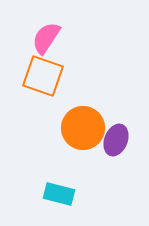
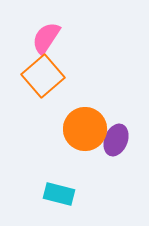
orange square: rotated 30 degrees clockwise
orange circle: moved 2 px right, 1 px down
